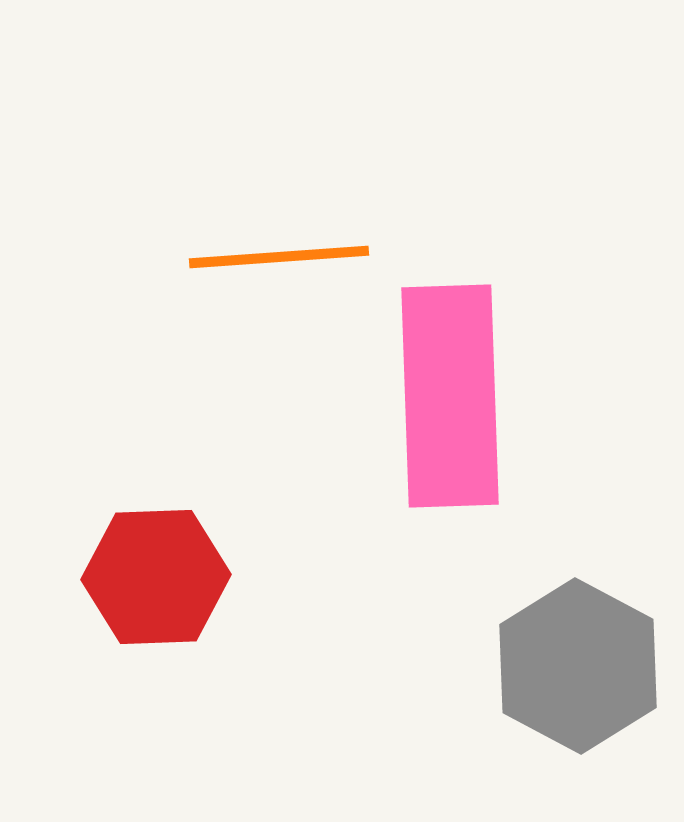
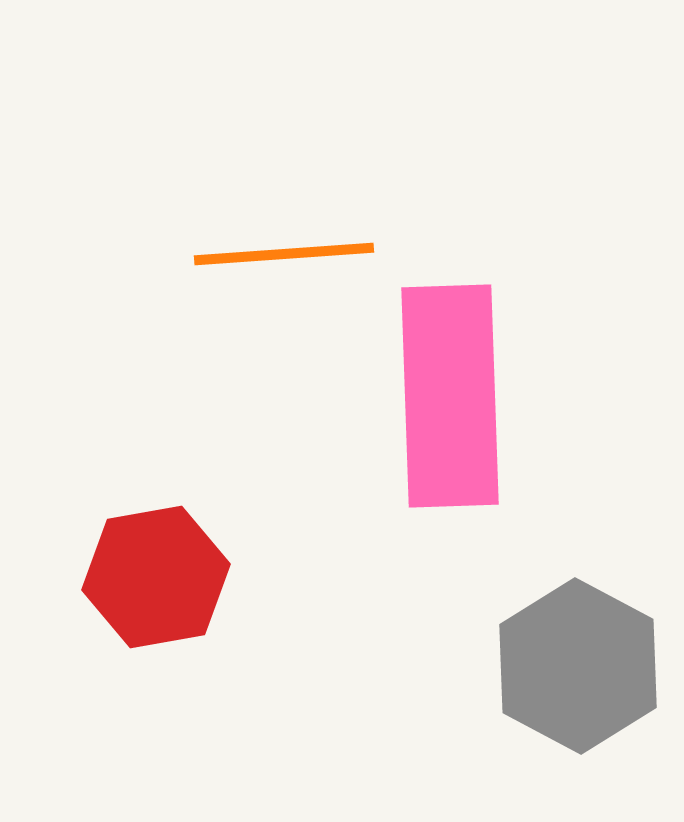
orange line: moved 5 px right, 3 px up
red hexagon: rotated 8 degrees counterclockwise
